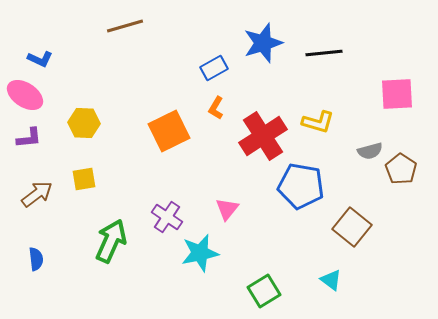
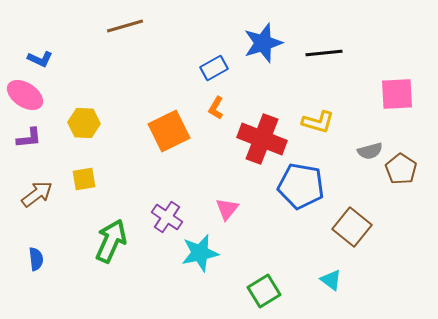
red cross: moved 1 px left, 3 px down; rotated 36 degrees counterclockwise
